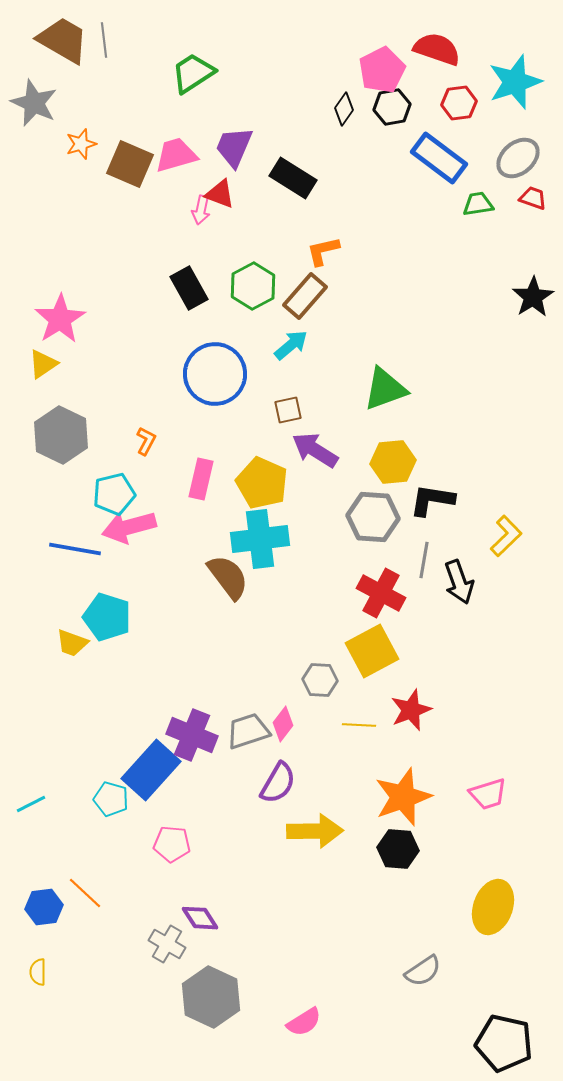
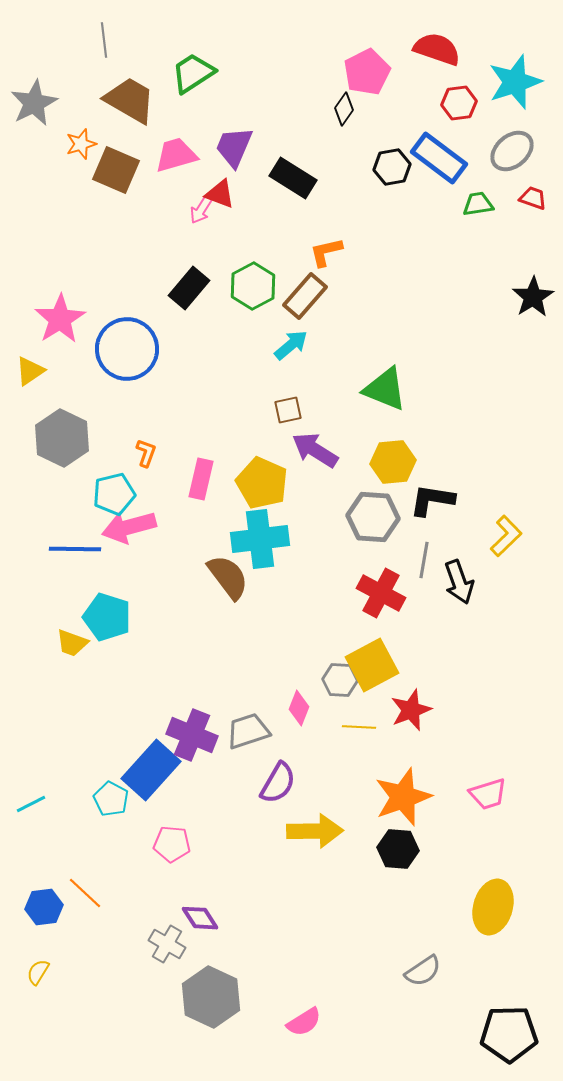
brown trapezoid at (63, 40): moved 67 px right, 60 px down
pink pentagon at (382, 70): moved 15 px left, 2 px down
gray star at (34, 103): rotated 21 degrees clockwise
black hexagon at (392, 107): moved 60 px down
gray ellipse at (518, 158): moved 6 px left, 7 px up
brown square at (130, 164): moved 14 px left, 6 px down
pink arrow at (201, 210): rotated 20 degrees clockwise
orange L-shape at (323, 251): moved 3 px right, 1 px down
black rectangle at (189, 288): rotated 69 degrees clockwise
yellow triangle at (43, 364): moved 13 px left, 7 px down
blue circle at (215, 374): moved 88 px left, 25 px up
green triangle at (385, 389): rotated 42 degrees clockwise
gray hexagon at (61, 435): moved 1 px right, 3 px down
orange L-shape at (146, 441): moved 12 px down; rotated 8 degrees counterclockwise
blue line at (75, 549): rotated 9 degrees counterclockwise
yellow square at (372, 651): moved 14 px down
gray hexagon at (320, 680): moved 20 px right
pink diamond at (283, 724): moved 16 px right, 16 px up; rotated 16 degrees counterclockwise
yellow line at (359, 725): moved 2 px down
cyan pentagon at (111, 799): rotated 12 degrees clockwise
yellow ellipse at (493, 907): rotated 4 degrees counterclockwise
yellow semicircle at (38, 972): rotated 32 degrees clockwise
black pentagon at (504, 1043): moved 5 px right, 9 px up; rotated 14 degrees counterclockwise
